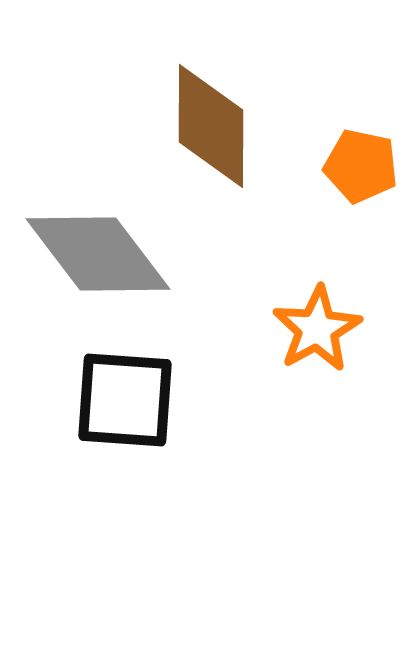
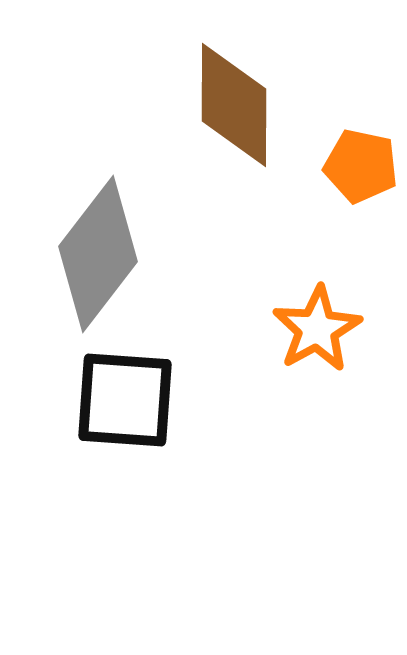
brown diamond: moved 23 px right, 21 px up
gray diamond: rotated 75 degrees clockwise
